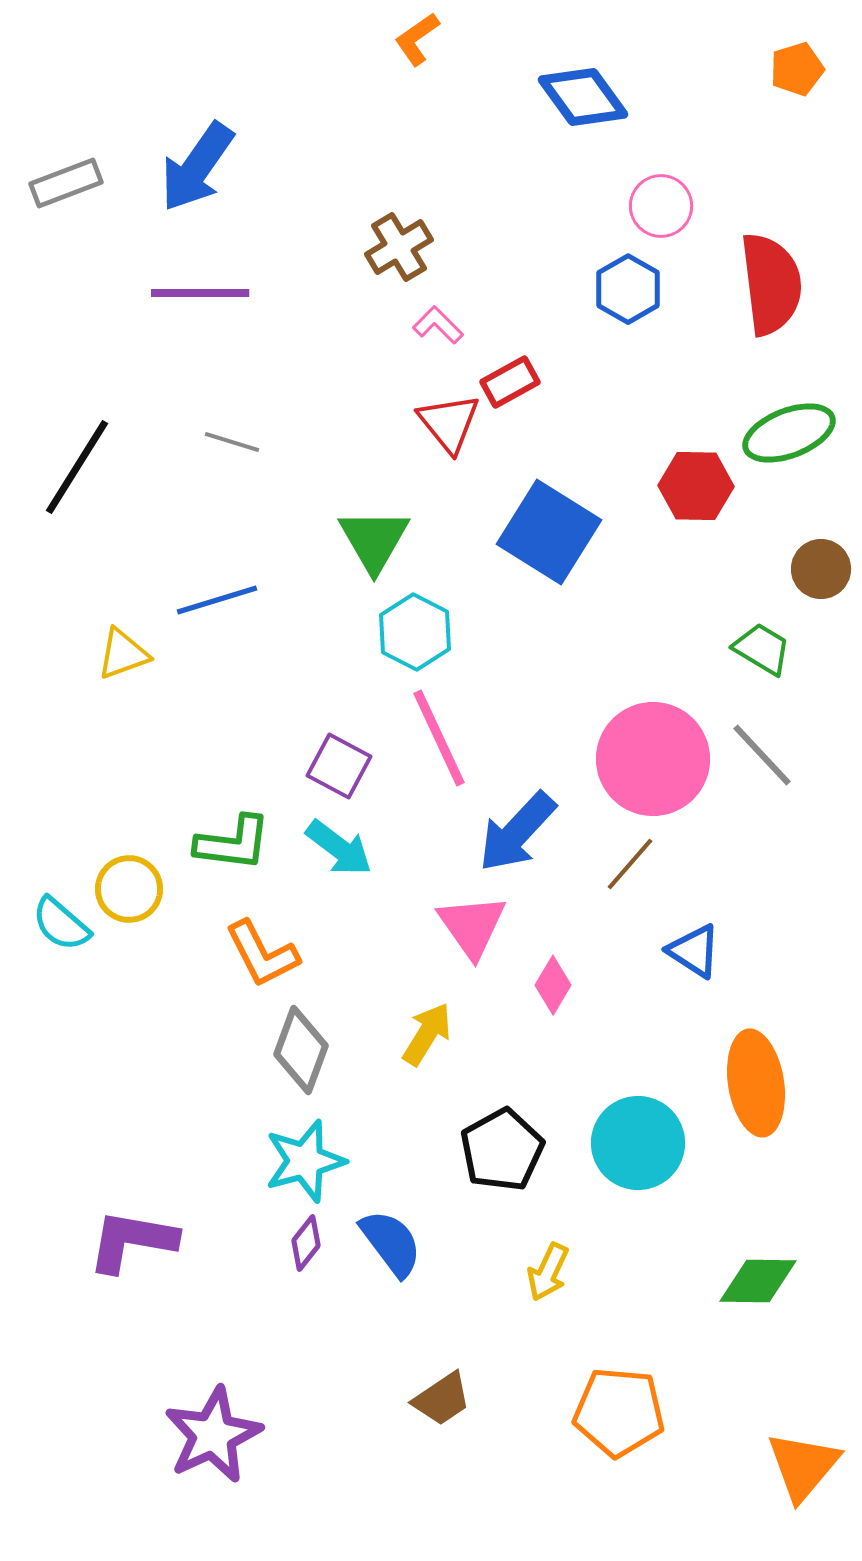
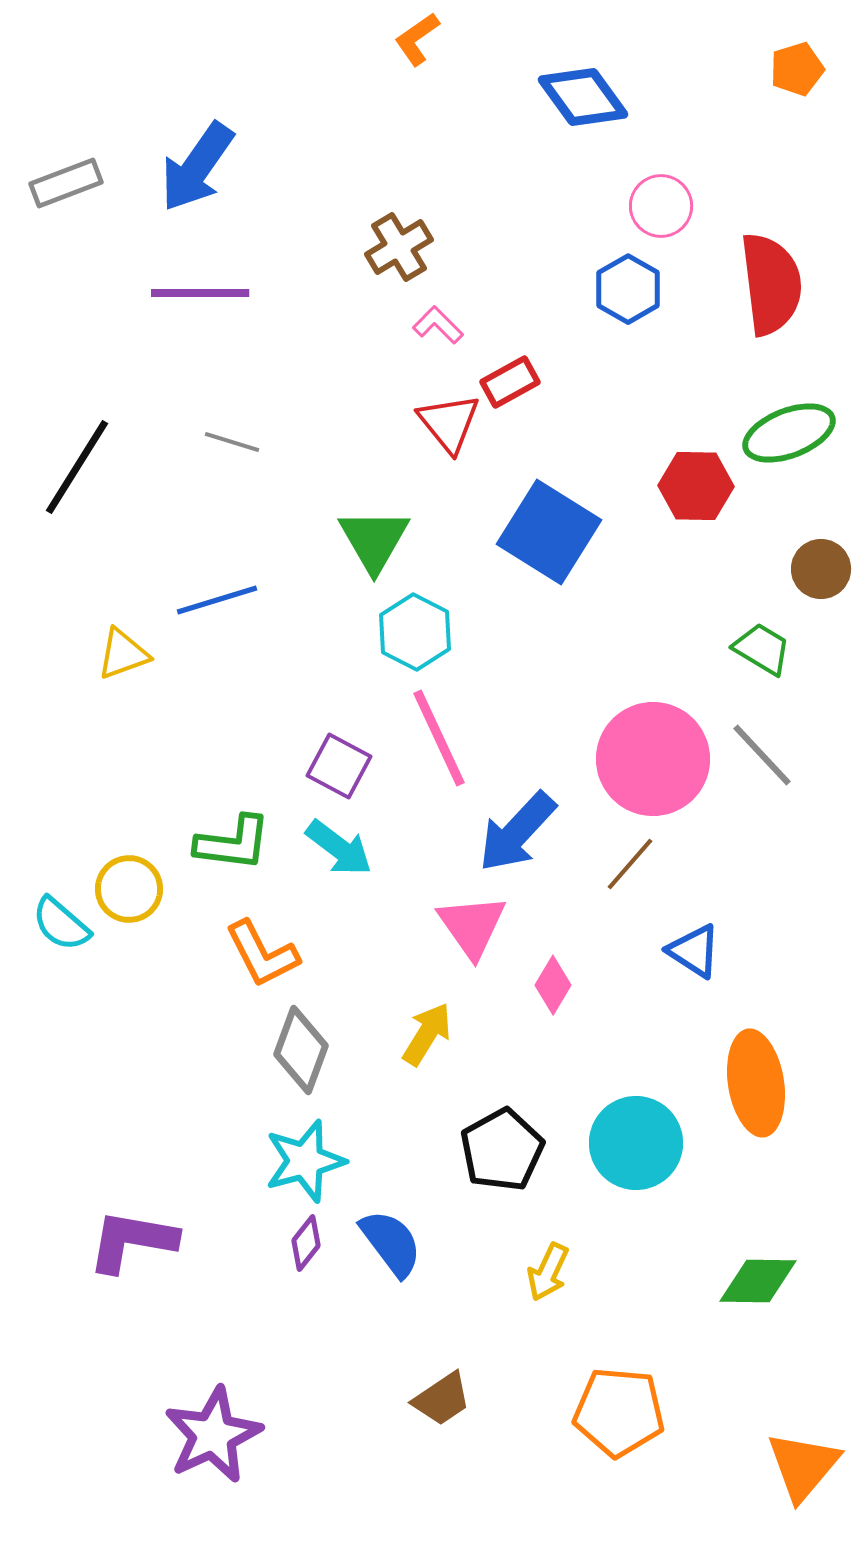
cyan circle at (638, 1143): moved 2 px left
